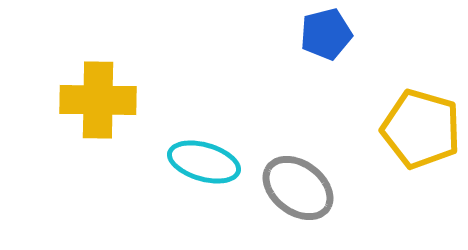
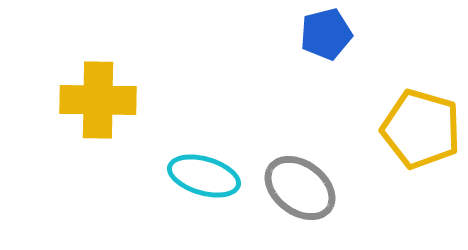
cyan ellipse: moved 14 px down
gray ellipse: moved 2 px right
